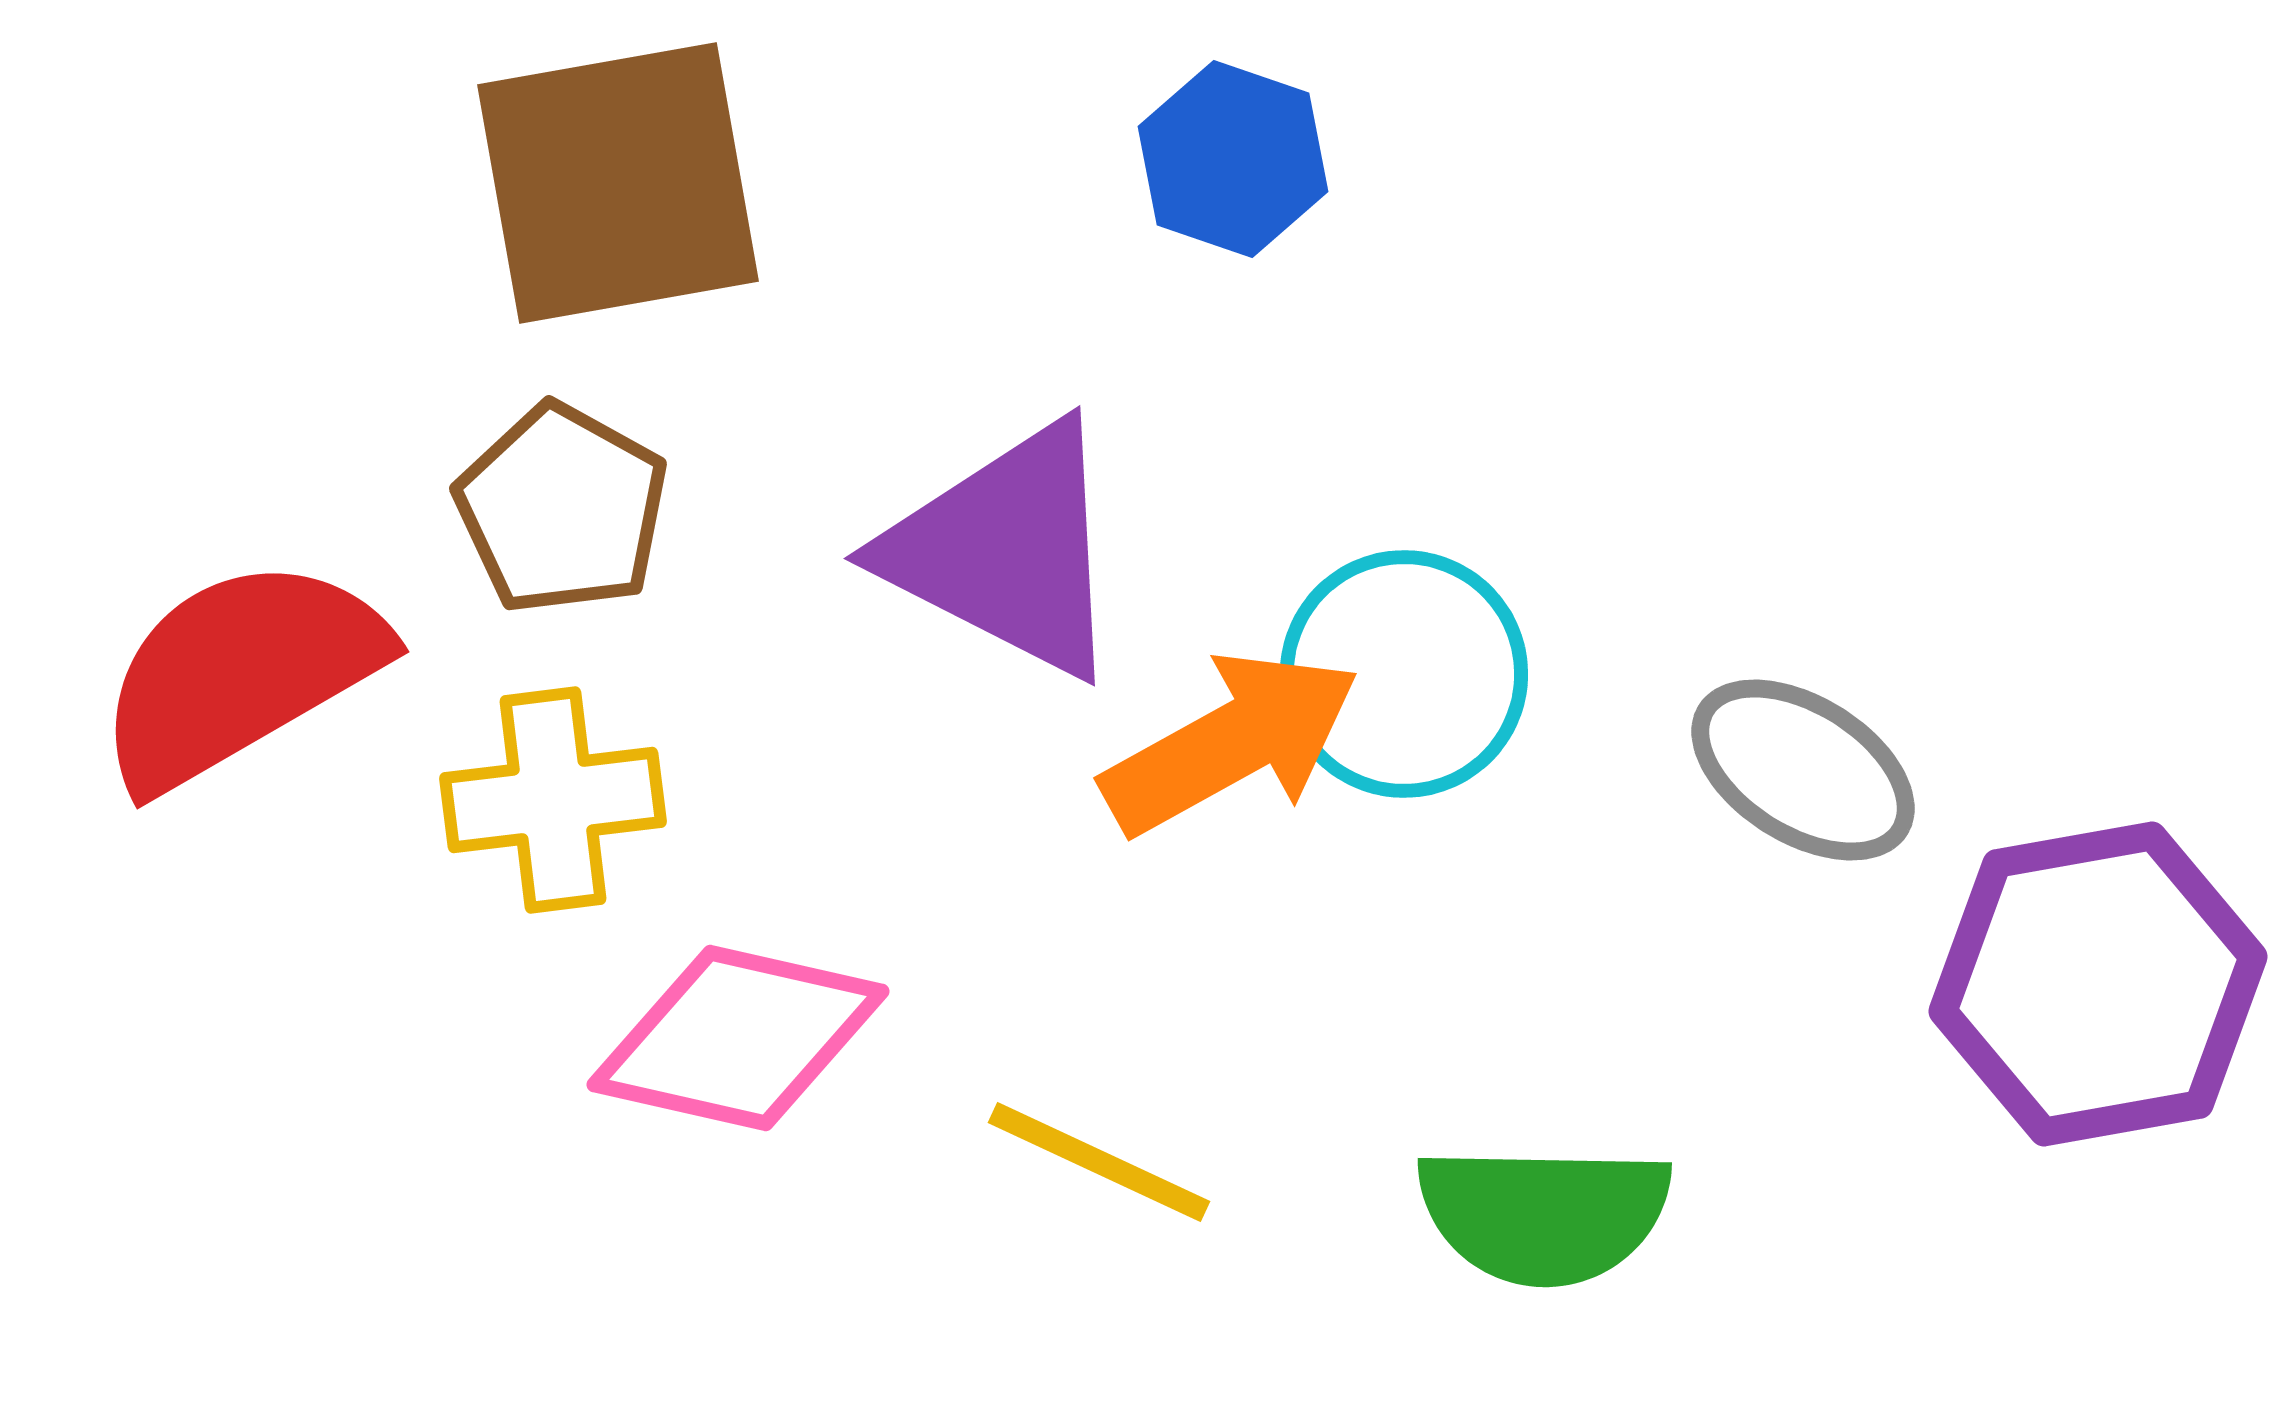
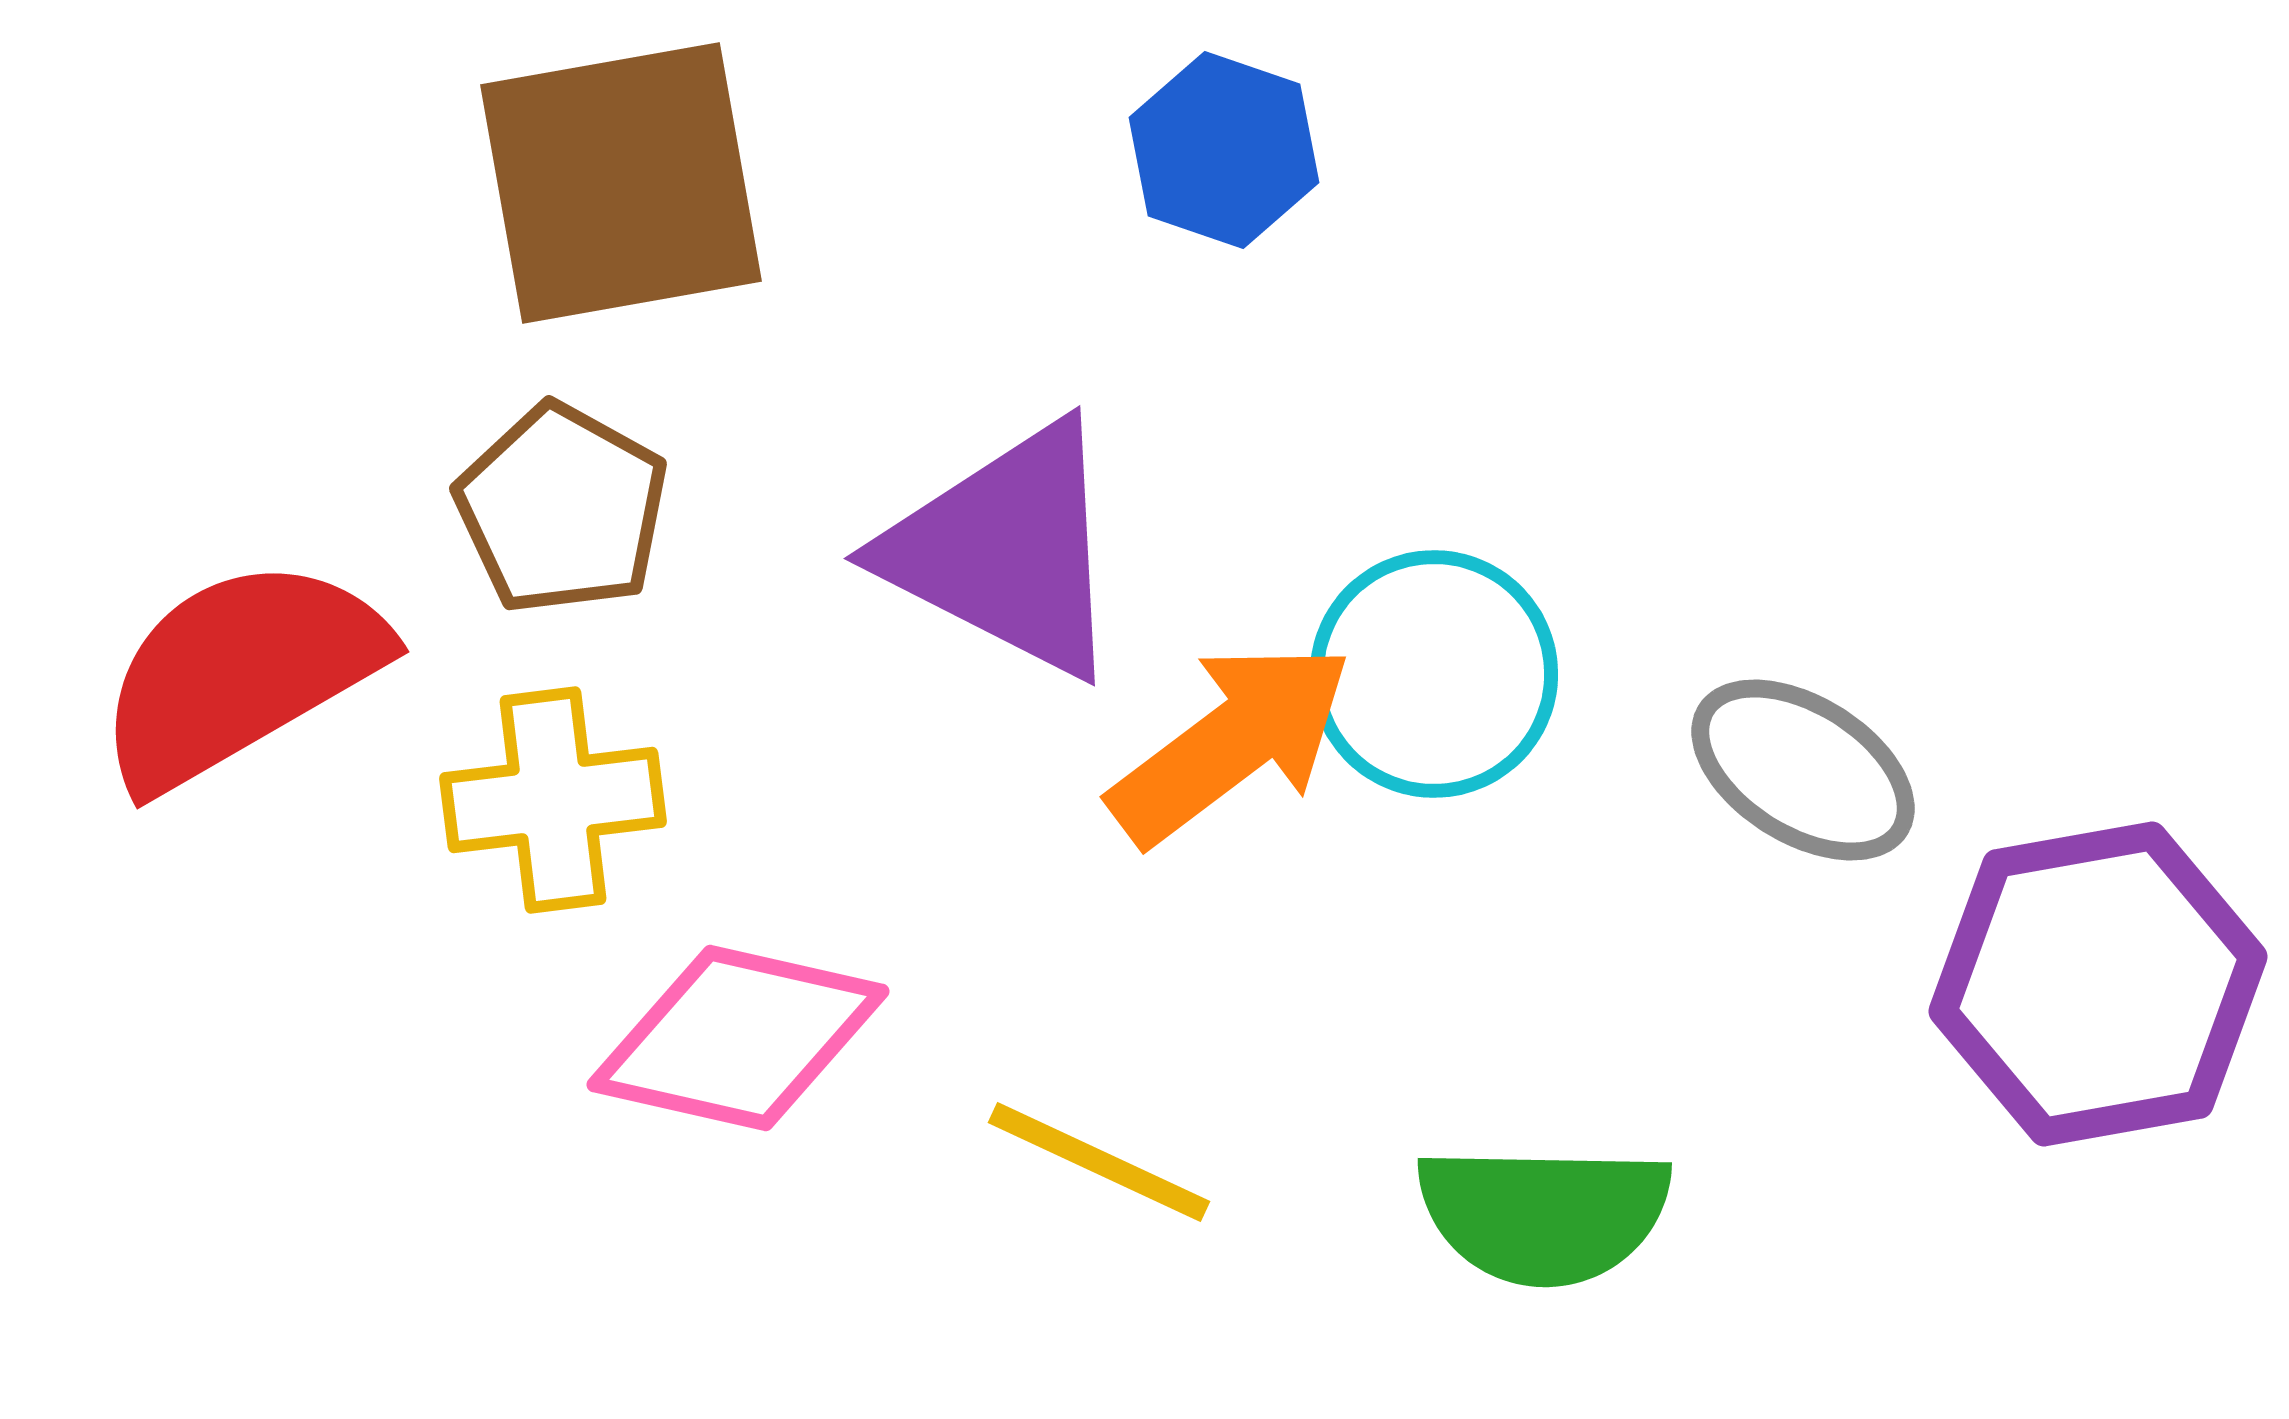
blue hexagon: moved 9 px left, 9 px up
brown square: moved 3 px right
cyan circle: moved 30 px right
orange arrow: rotated 8 degrees counterclockwise
